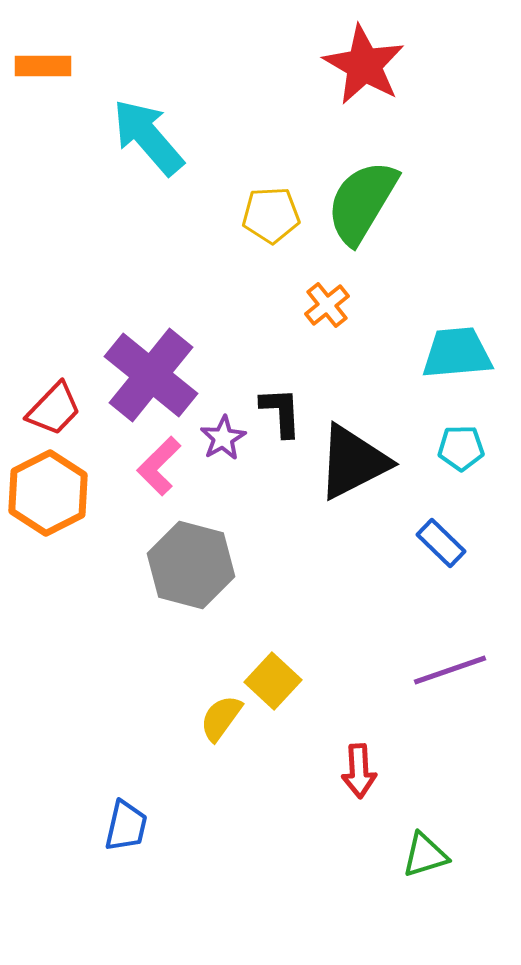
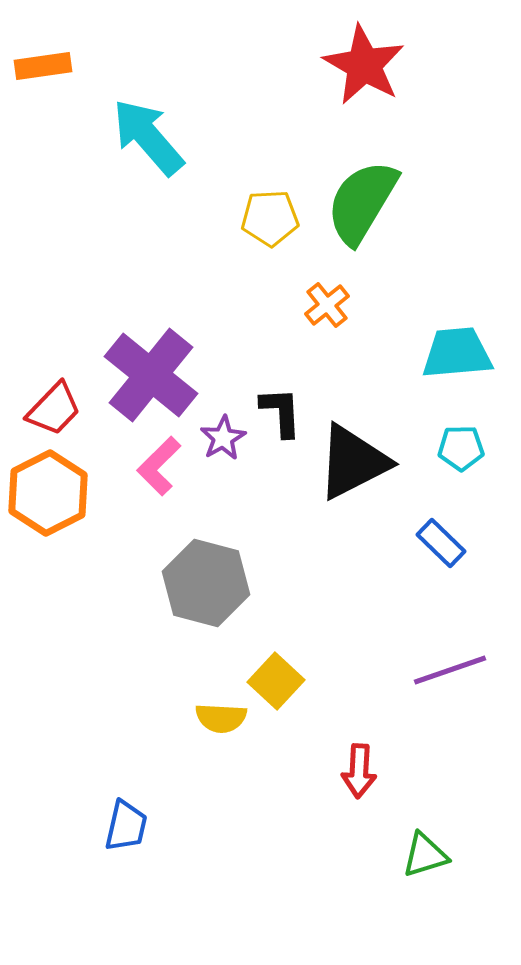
orange rectangle: rotated 8 degrees counterclockwise
yellow pentagon: moved 1 px left, 3 px down
gray hexagon: moved 15 px right, 18 px down
yellow square: moved 3 px right
yellow semicircle: rotated 123 degrees counterclockwise
red arrow: rotated 6 degrees clockwise
